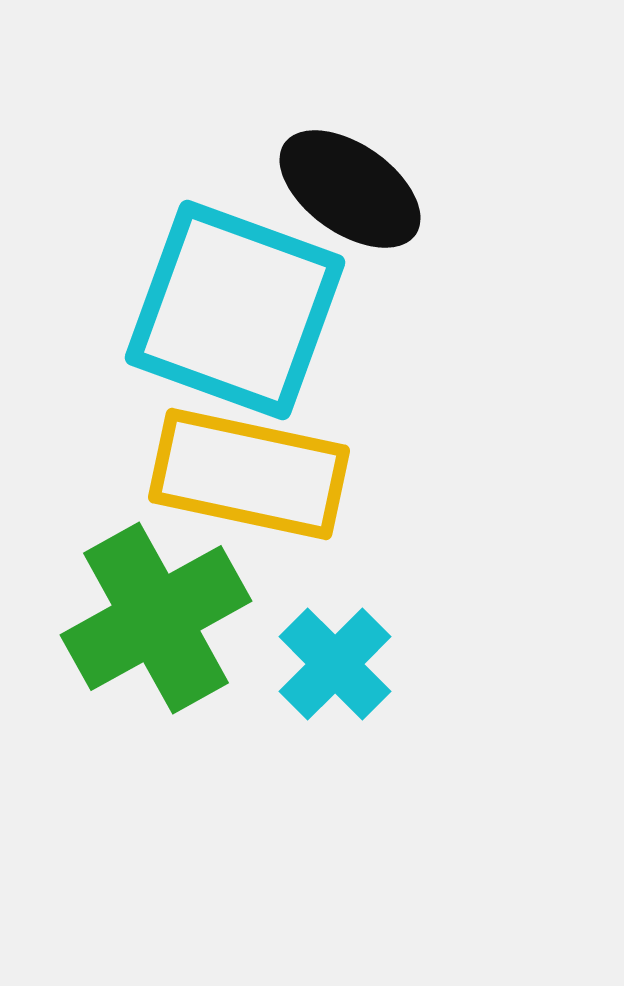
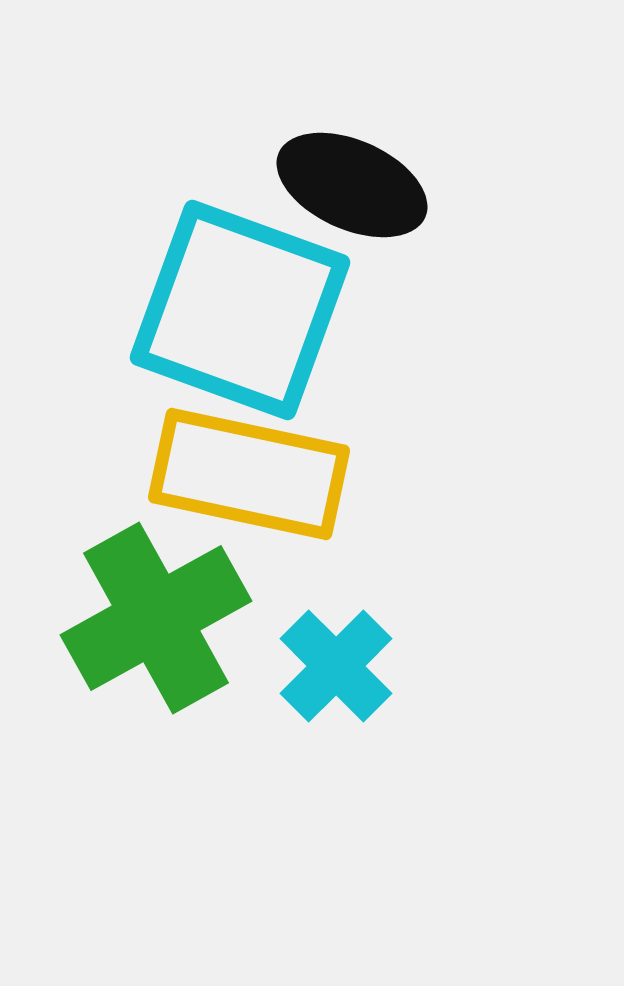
black ellipse: moved 2 px right, 4 px up; rotated 11 degrees counterclockwise
cyan square: moved 5 px right
cyan cross: moved 1 px right, 2 px down
